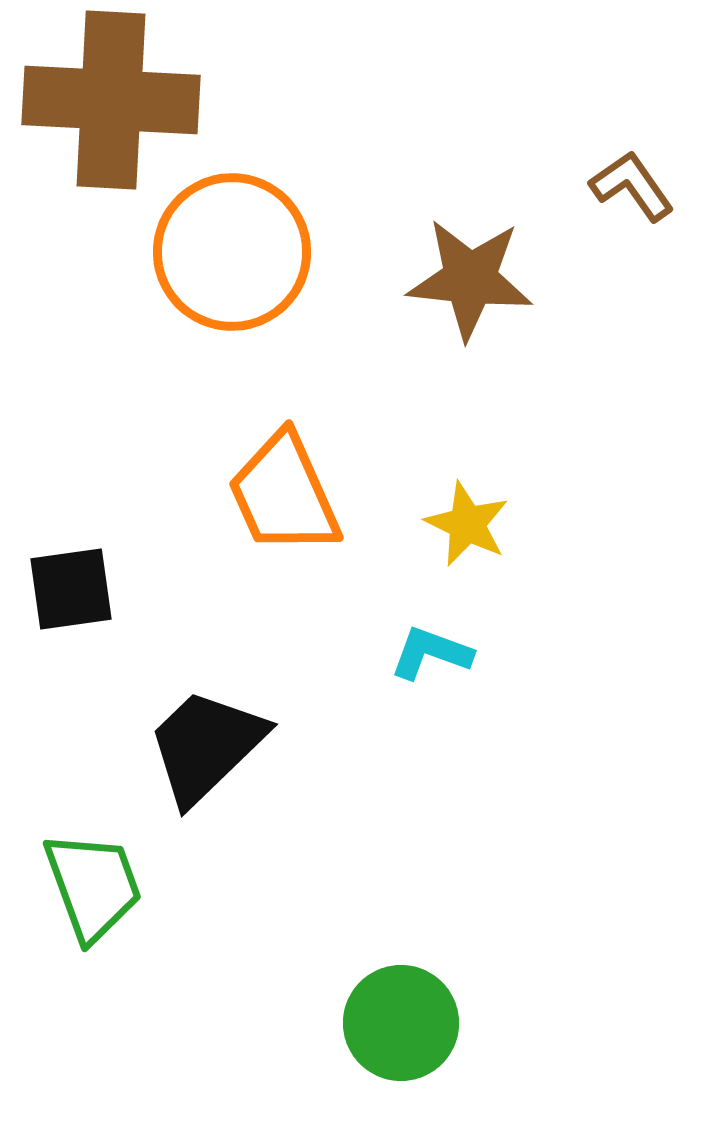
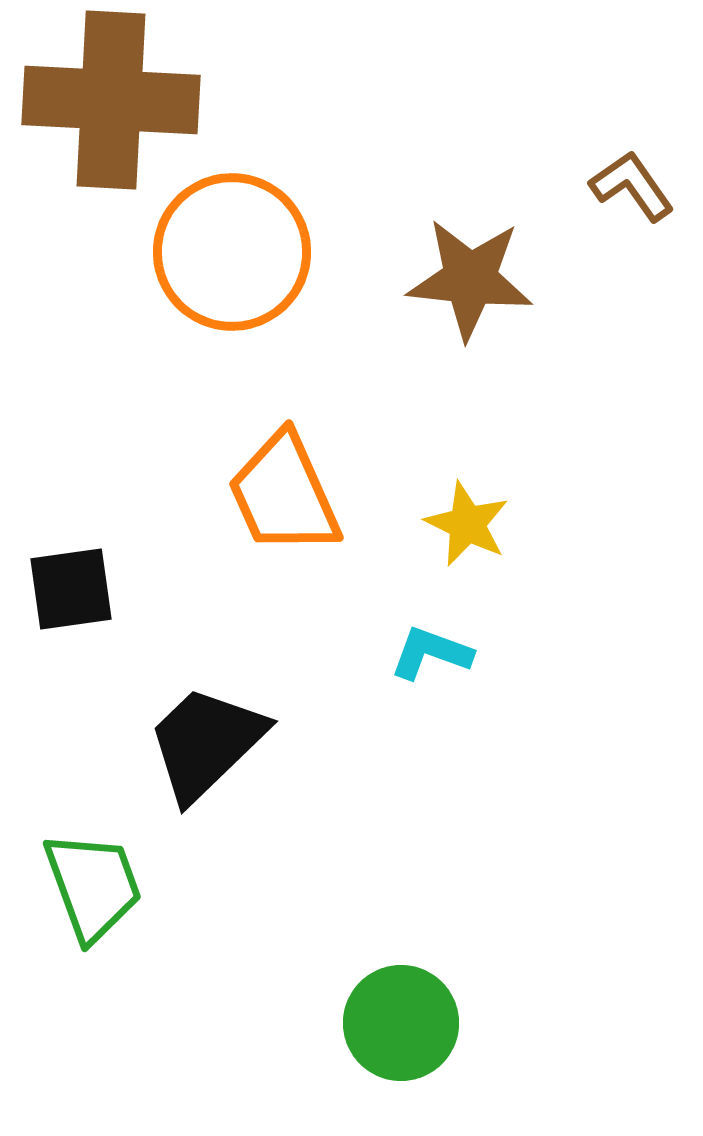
black trapezoid: moved 3 px up
